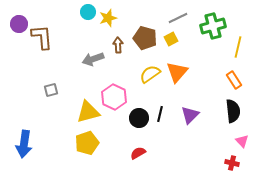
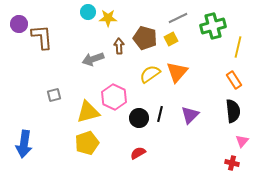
yellow star: rotated 18 degrees clockwise
brown arrow: moved 1 px right, 1 px down
gray square: moved 3 px right, 5 px down
pink triangle: rotated 24 degrees clockwise
